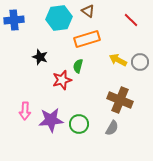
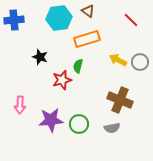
pink arrow: moved 5 px left, 6 px up
gray semicircle: rotated 49 degrees clockwise
